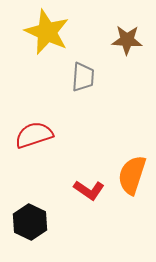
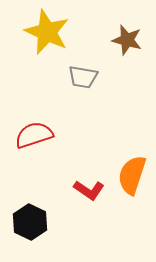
brown star: rotated 12 degrees clockwise
gray trapezoid: rotated 96 degrees clockwise
